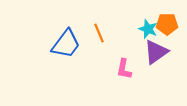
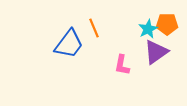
cyan star: rotated 24 degrees clockwise
orange line: moved 5 px left, 5 px up
blue trapezoid: moved 3 px right
pink L-shape: moved 2 px left, 4 px up
